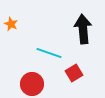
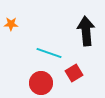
orange star: rotated 24 degrees counterclockwise
black arrow: moved 3 px right, 2 px down
red circle: moved 9 px right, 1 px up
